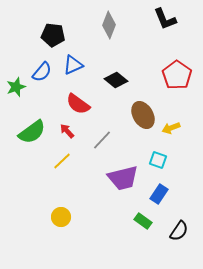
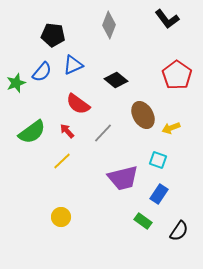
black L-shape: moved 2 px right; rotated 15 degrees counterclockwise
green star: moved 4 px up
gray line: moved 1 px right, 7 px up
